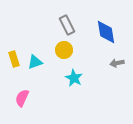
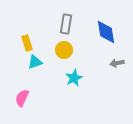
gray rectangle: moved 1 px left, 1 px up; rotated 36 degrees clockwise
yellow rectangle: moved 13 px right, 16 px up
cyan star: rotated 18 degrees clockwise
